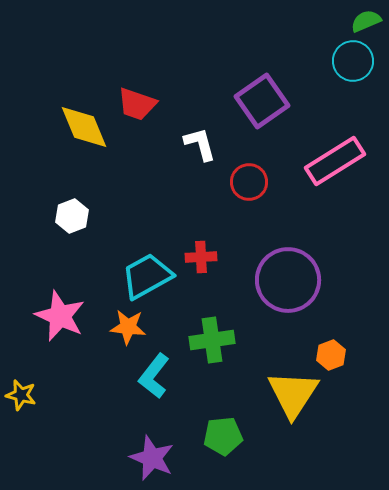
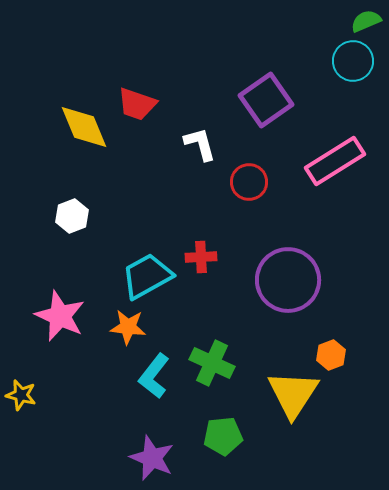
purple square: moved 4 px right, 1 px up
green cross: moved 23 px down; rotated 33 degrees clockwise
